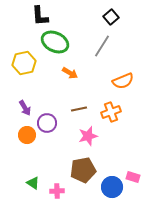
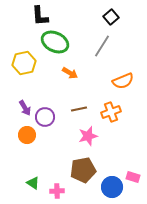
purple circle: moved 2 px left, 6 px up
